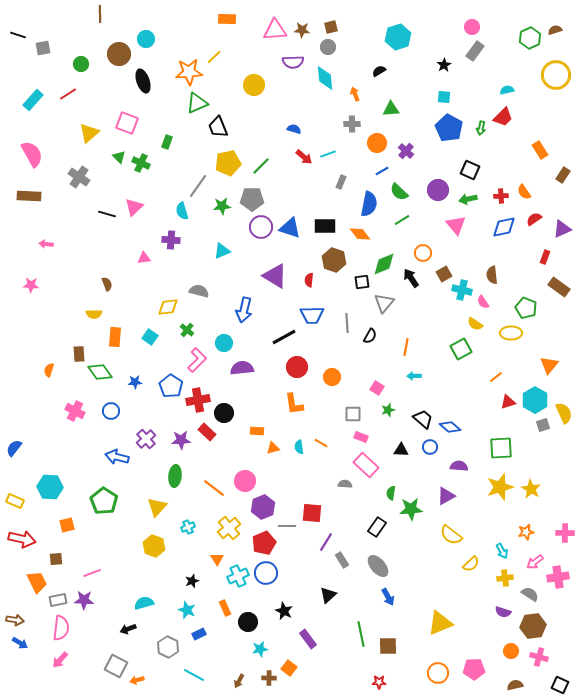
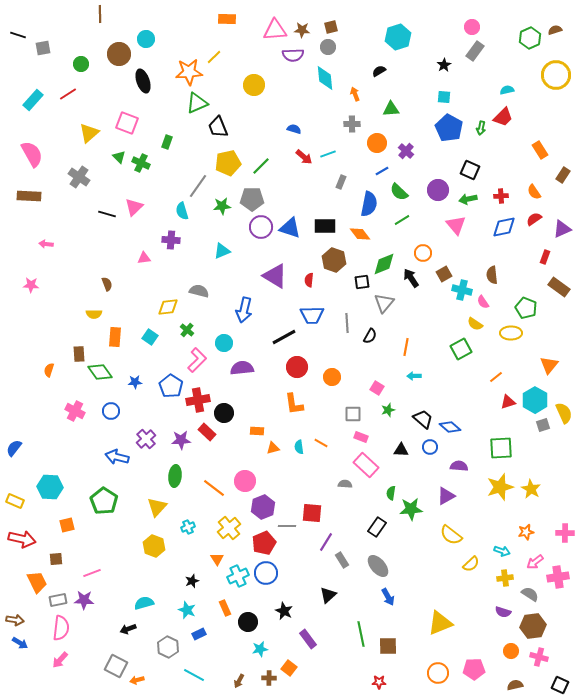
purple semicircle at (293, 62): moved 7 px up
orange semicircle at (524, 192): moved 10 px right
cyan arrow at (502, 551): rotated 42 degrees counterclockwise
